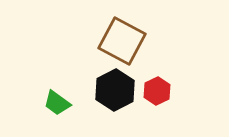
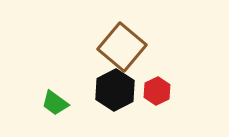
brown square: moved 6 px down; rotated 12 degrees clockwise
green trapezoid: moved 2 px left
